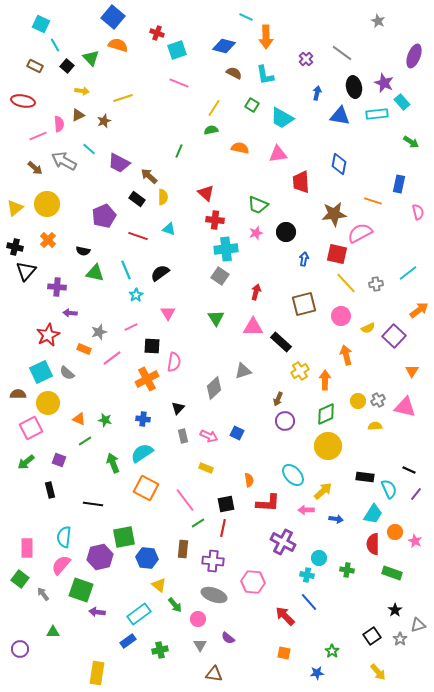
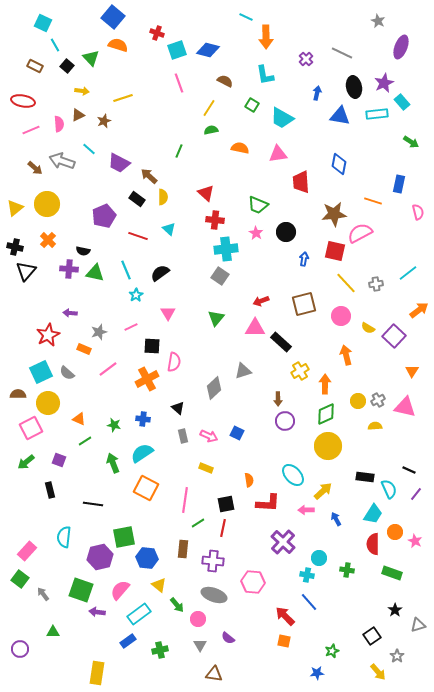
cyan square at (41, 24): moved 2 px right, 1 px up
blue diamond at (224, 46): moved 16 px left, 4 px down
gray line at (342, 53): rotated 10 degrees counterclockwise
purple ellipse at (414, 56): moved 13 px left, 9 px up
brown semicircle at (234, 73): moved 9 px left, 8 px down
pink line at (179, 83): rotated 48 degrees clockwise
purple star at (384, 83): rotated 24 degrees clockwise
yellow line at (214, 108): moved 5 px left
pink line at (38, 136): moved 7 px left, 6 px up
gray arrow at (64, 161): moved 2 px left; rotated 10 degrees counterclockwise
cyan triangle at (169, 229): rotated 24 degrees clockwise
pink star at (256, 233): rotated 24 degrees counterclockwise
red square at (337, 254): moved 2 px left, 3 px up
purple cross at (57, 287): moved 12 px right, 18 px up
red arrow at (256, 292): moved 5 px right, 9 px down; rotated 126 degrees counterclockwise
green triangle at (216, 318): rotated 12 degrees clockwise
pink triangle at (253, 327): moved 2 px right, 1 px down
yellow semicircle at (368, 328): rotated 56 degrees clockwise
pink line at (112, 358): moved 4 px left, 11 px down
orange arrow at (325, 380): moved 4 px down
brown arrow at (278, 399): rotated 24 degrees counterclockwise
black triangle at (178, 408): rotated 32 degrees counterclockwise
green star at (105, 420): moved 9 px right, 5 px down
pink line at (185, 500): rotated 45 degrees clockwise
blue arrow at (336, 519): rotated 128 degrees counterclockwise
purple cross at (283, 542): rotated 15 degrees clockwise
pink rectangle at (27, 548): moved 3 px down; rotated 42 degrees clockwise
pink semicircle at (61, 565): moved 59 px right, 25 px down
green arrow at (175, 605): moved 2 px right
gray star at (400, 639): moved 3 px left, 17 px down
green star at (332, 651): rotated 16 degrees clockwise
orange square at (284, 653): moved 12 px up
